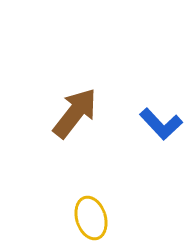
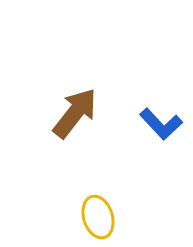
yellow ellipse: moved 7 px right, 1 px up
